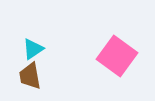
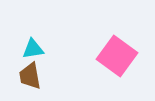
cyan triangle: rotated 25 degrees clockwise
